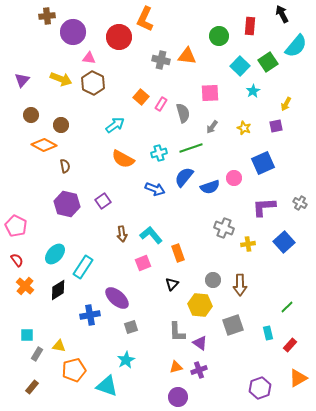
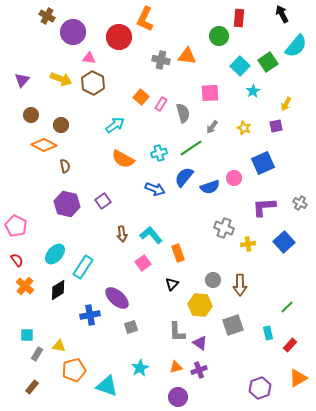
brown cross at (47, 16): rotated 35 degrees clockwise
red rectangle at (250, 26): moved 11 px left, 8 px up
green line at (191, 148): rotated 15 degrees counterclockwise
pink square at (143, 263): rotated 14 degrees counterclockwise
cyan star at (126, 360): moved 14 px right, 8 px down
